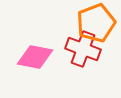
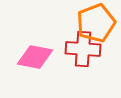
red cross: rotated 16 degrees counterclockwise
